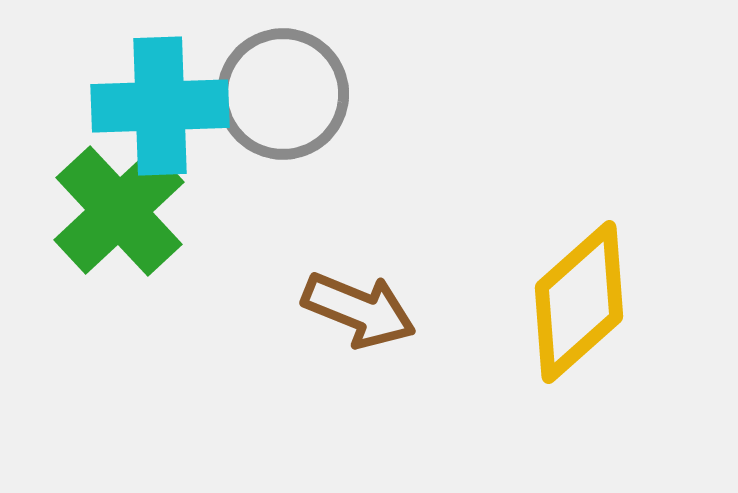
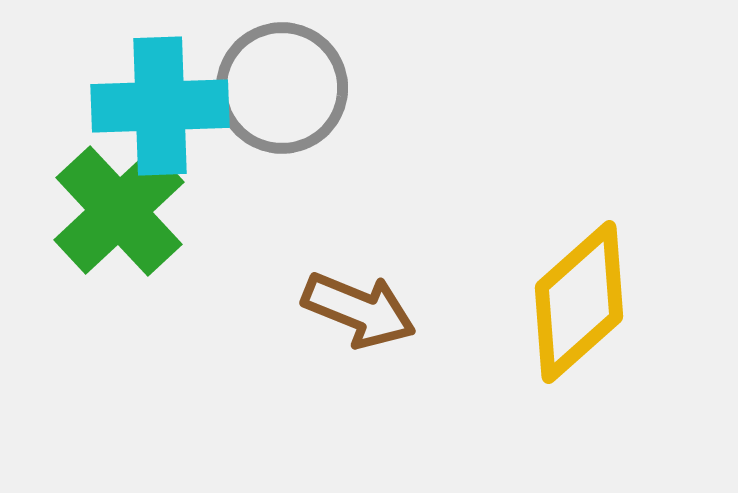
gray circle: moved 1 px left, 6 px up
